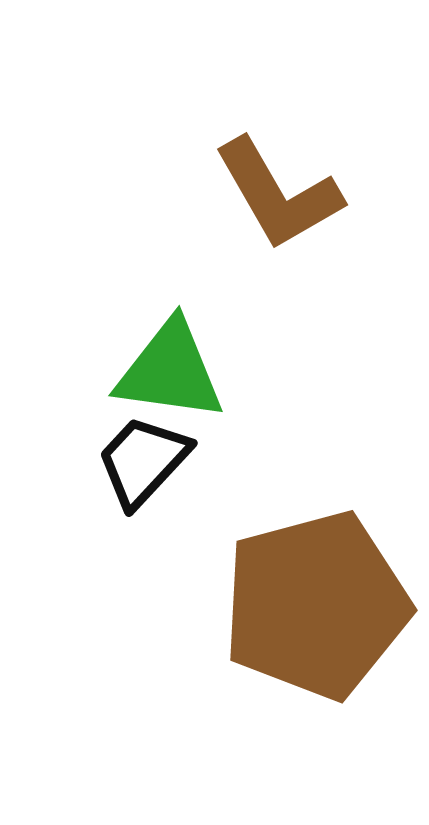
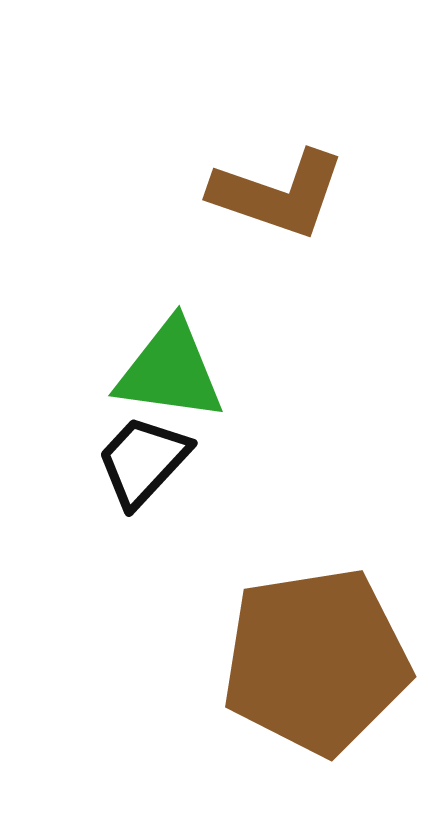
brown L-shape: rotated 41 degrees counterclockwise
brown pentagon: moved 56 px down; rotated 6 degrees clockwise
